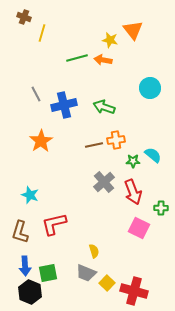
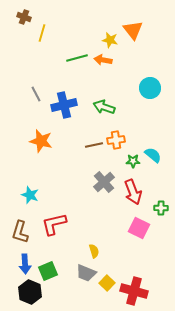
orange star: rotated 25 degrees counterclockwise
blue arrow: moved 2 px up
green square: moved 2 px up; rotated 12 degrees counterclockwise
